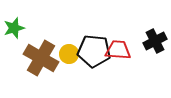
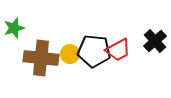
black cross: rotated 15 degrees counterclockwise
red trapezoid: rotated 148 degrees clockwise
yellow circle: moved 1 px right
brown cross: rotated 24 degrees counterclockwise
